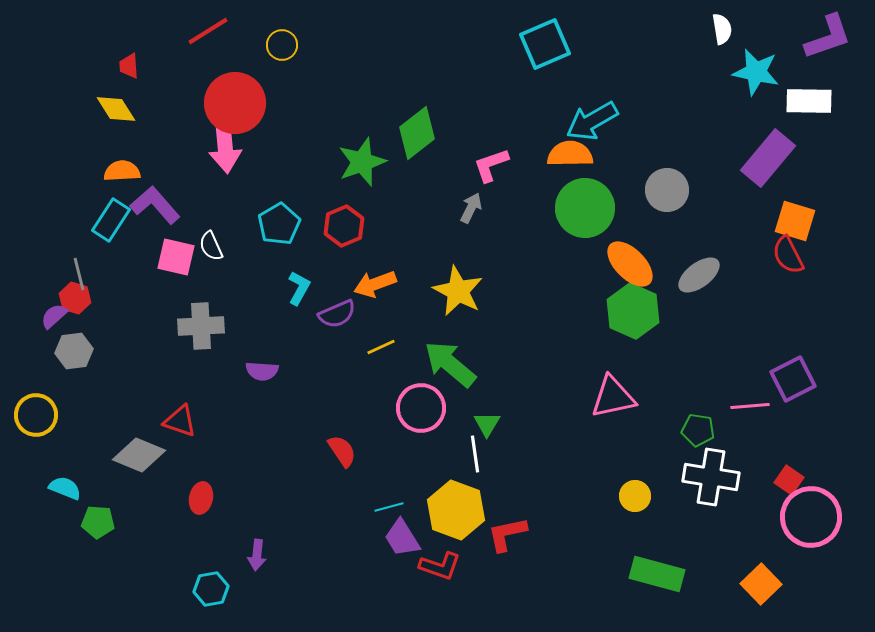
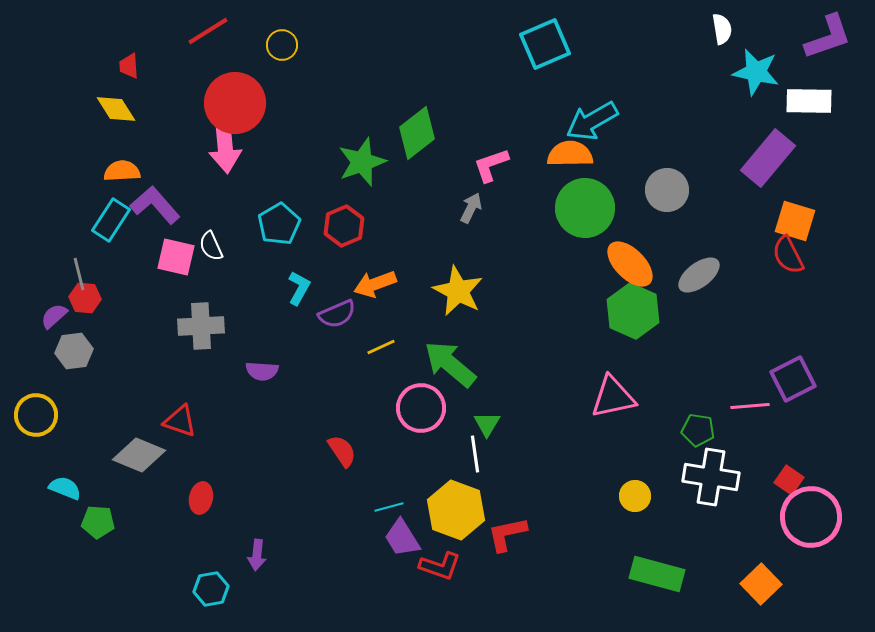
red hexagon at (75, 298): moved 10 px right; rotated 12 degrees counterclockwise
